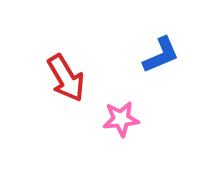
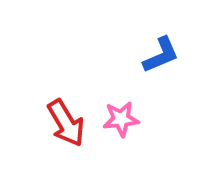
red arrow: moved 45 px down
